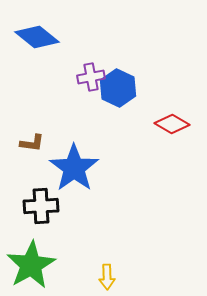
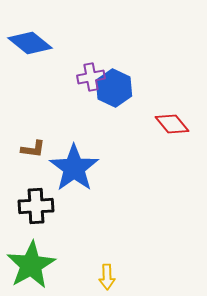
blue diamond: moved 7 px left, 6 px down
blue hexagon: moved 4 px left
red diamond: rotated 20 degrees clockwise
brown L-shape: moved 1 px right, 6 px down
black cross: moved 5 px left
